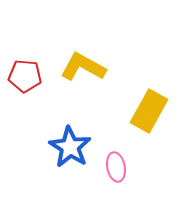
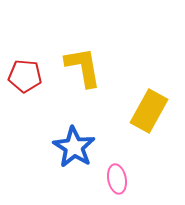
yellow L-shape: rotated 51 degrees clockwise
blue star: moved 4 px right
pink ellipse: moved 1 px right, 12 px down
